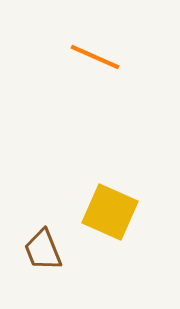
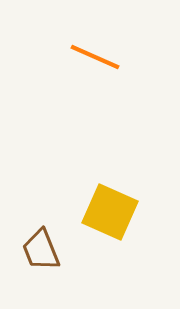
brown trapezoid: moved 2 px left
